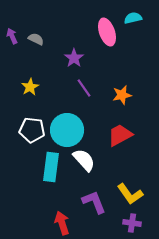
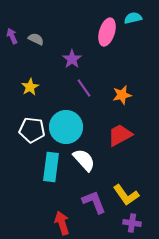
pink ellipse: rotated 36 degrees clockwise
purple star: moved 2 px left, 1 px down
cyan circle: moved 1 px left, 3 px up
yellow L-shape: moved 4 px left, 1 px down
